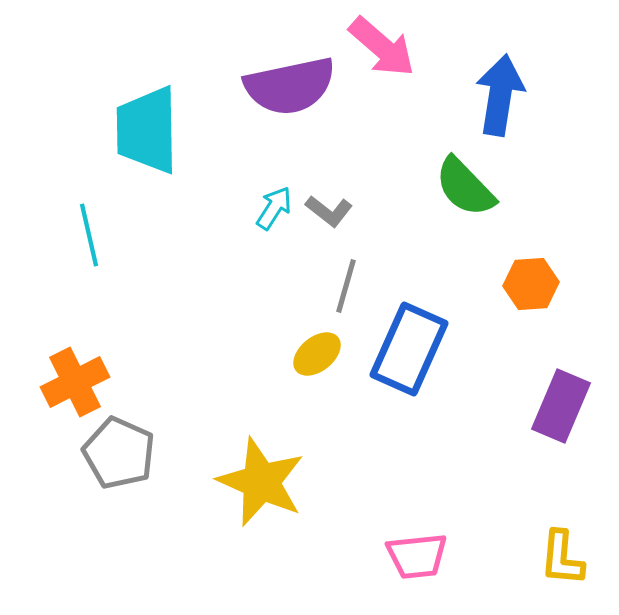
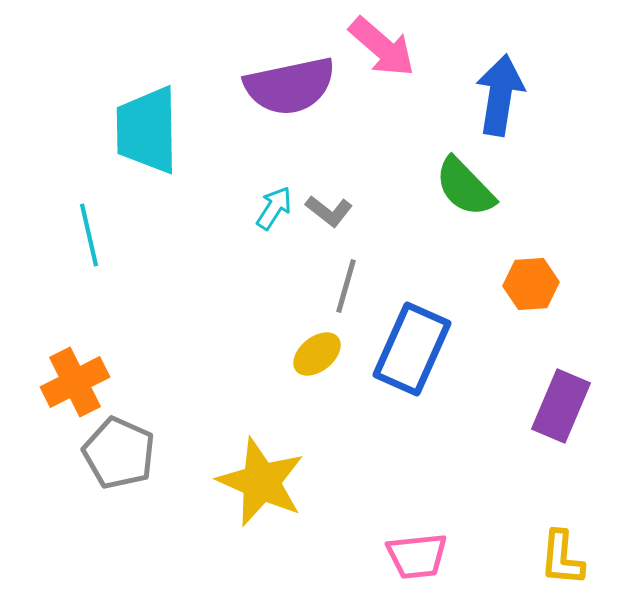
blue rectangle: moved 3 px right
